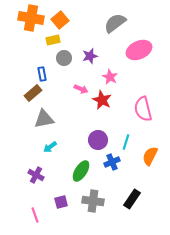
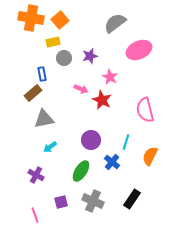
yellow rectangle: moved 2 px down
pink semicircle: moved 2 px right, 1 px down
purple circle: moved 7 px left
blue cross: rotated 28 degrees counterclockwise
gray cross: rotated 15 degrees clockwise
